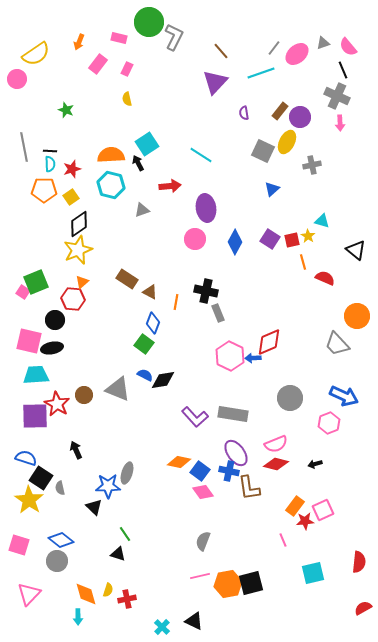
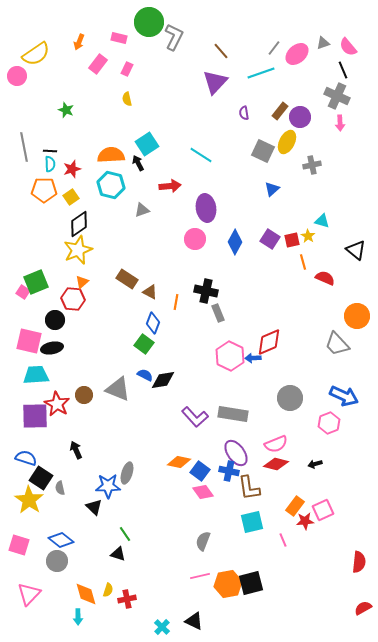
pink circle at (17, 79): moved 3 px up
cyan square at (313, 573): moved 61 px left, 51 px up
